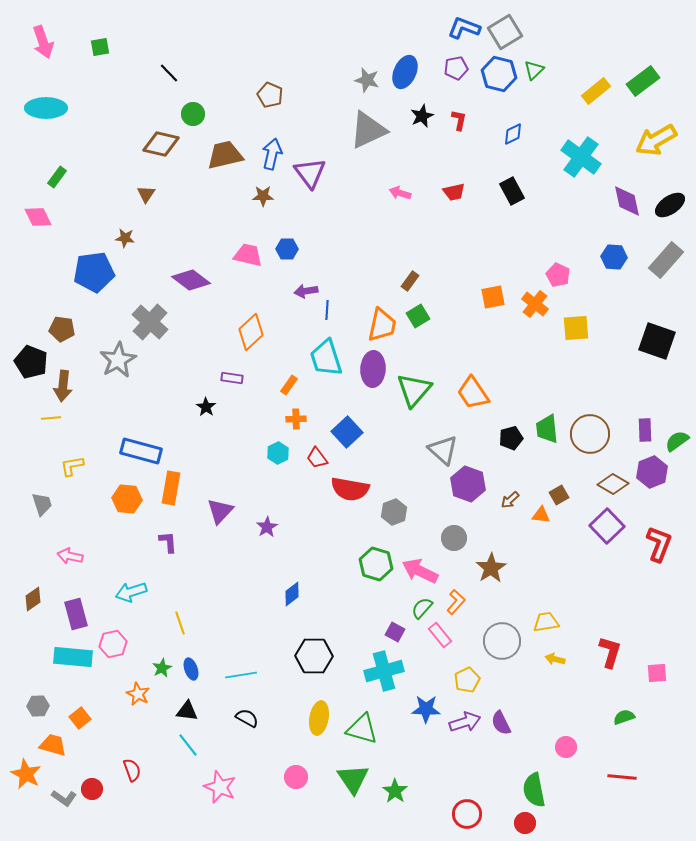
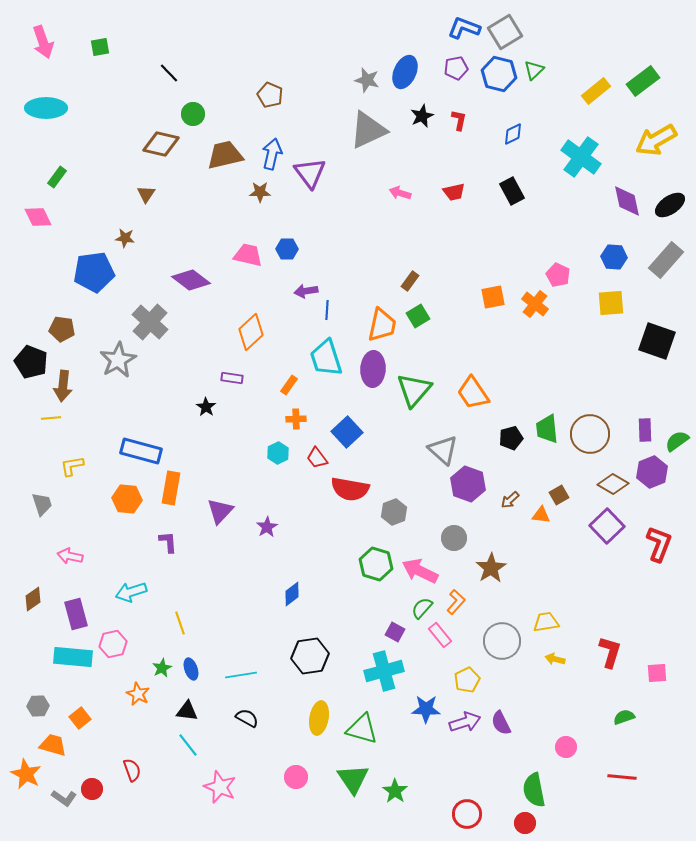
brown star at (263, 196): moved 3 px left, 4 px up
yellow square at (576, 328): moved 35 px right, 25 px up
black hexagon at (314, 656): moved 4 px left; rotated 9 degrees counterclockwise
